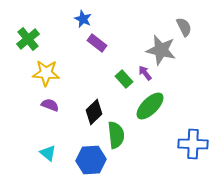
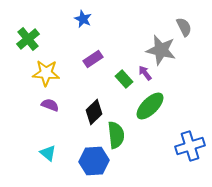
purple rectangle: moved 4 px left, 16 px down; rotated 72 degrees counterclockwise
blue cross: moved 3 px left, 2 px down; rotated 20 degrees counterclockwise
blue hexagon: moved 3 px right, 1 px down
